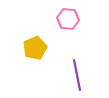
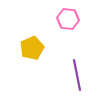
yellow pentagon: moved 3 px left
